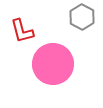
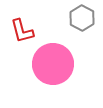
gray hexagon: moved 1 px down
